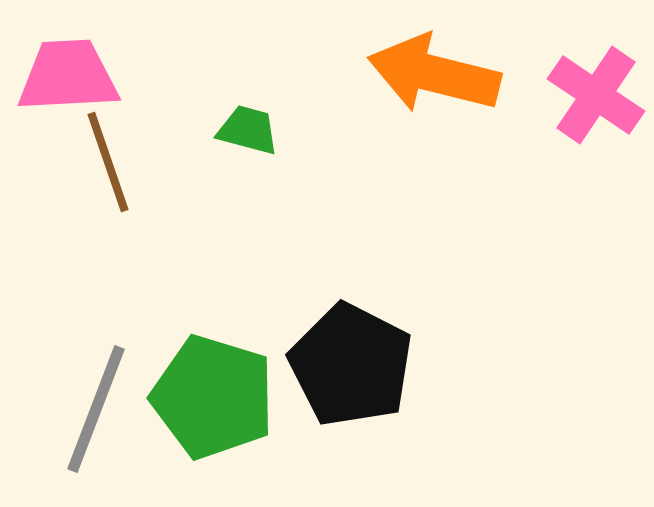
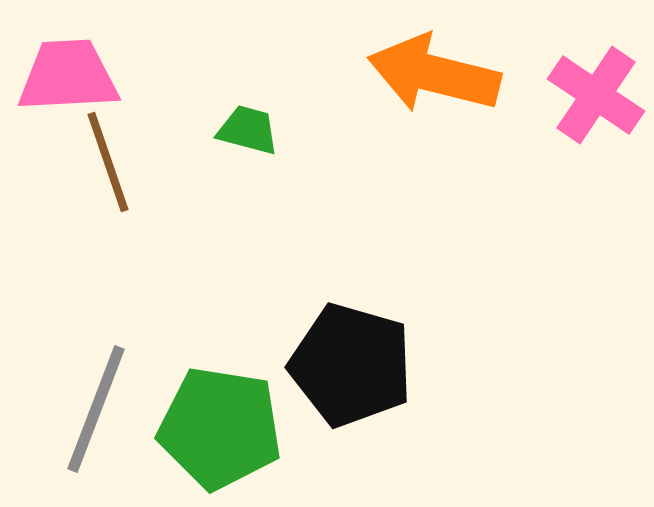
black pentagon: rotated 11 degrees counterclockwise
green pentagon: moved 7 px right, 31 px down; rotated 8 degrees counterclockwise
